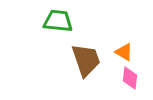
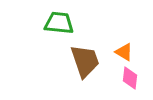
green trapezoid: moved 1 px right, 2 px down
brown trapezoid: moved 1 px left, 1 px down
